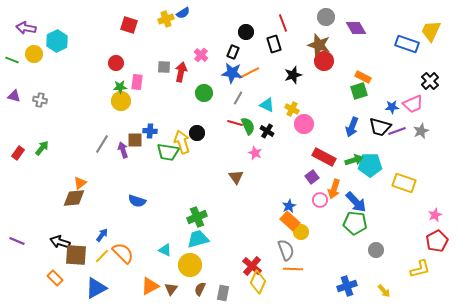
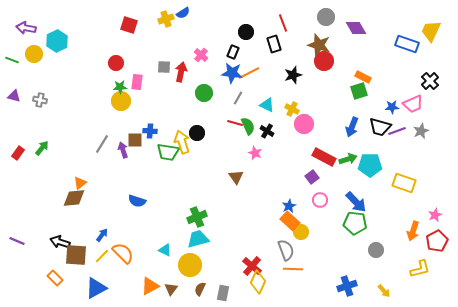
green arrow at (354, 160): moved 6 px left, 1 px up
orange arrow at (334, 189): moved 79 px right, 42 px down
